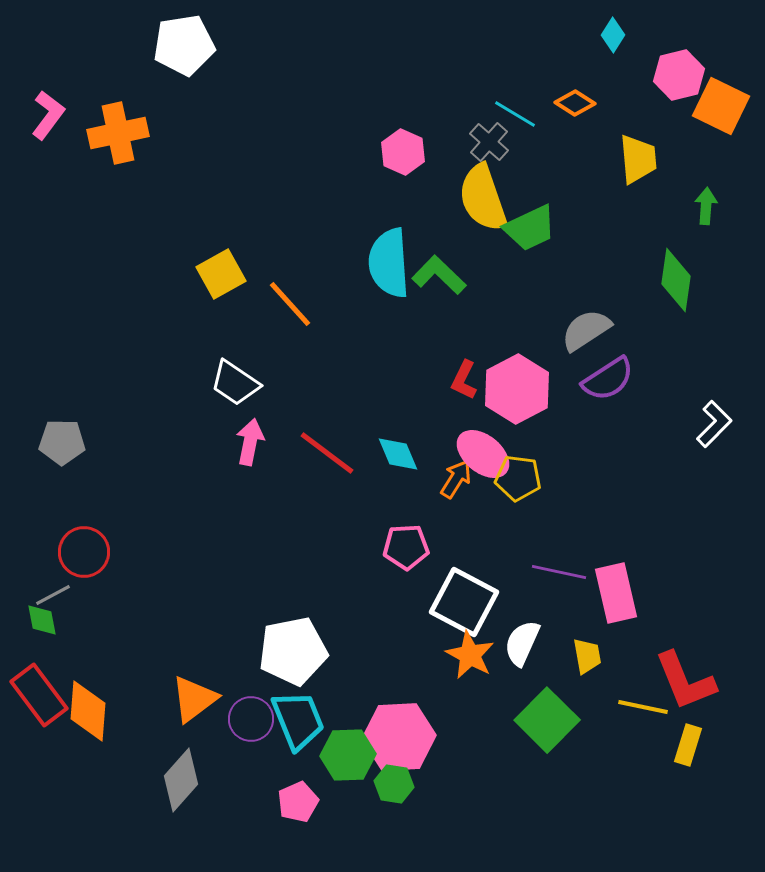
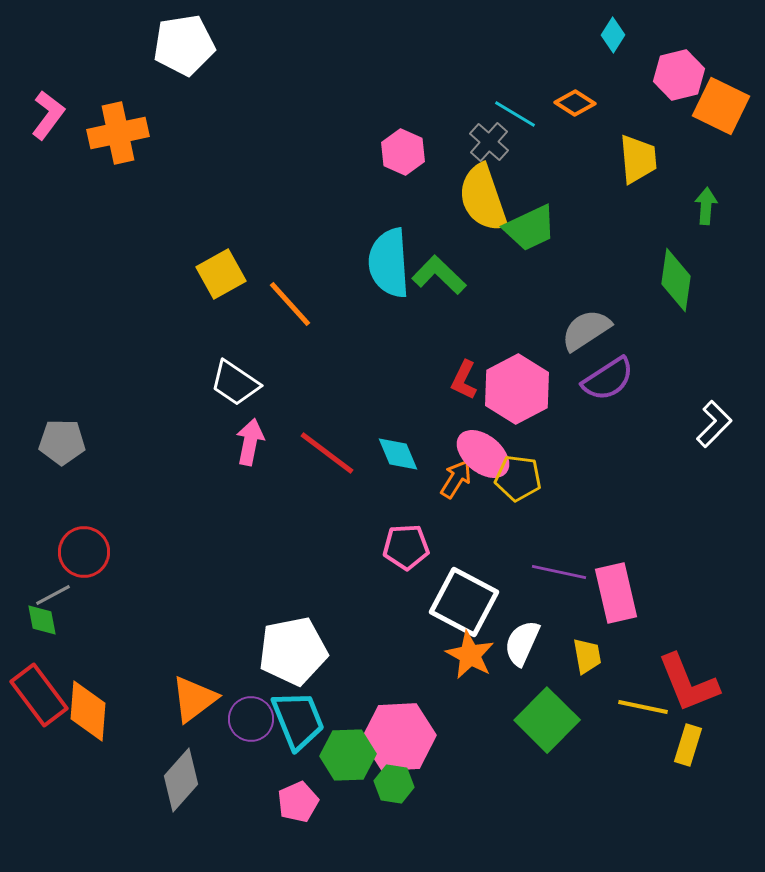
red L-shape at (685, 681): moved 3 px right, 2 px down
